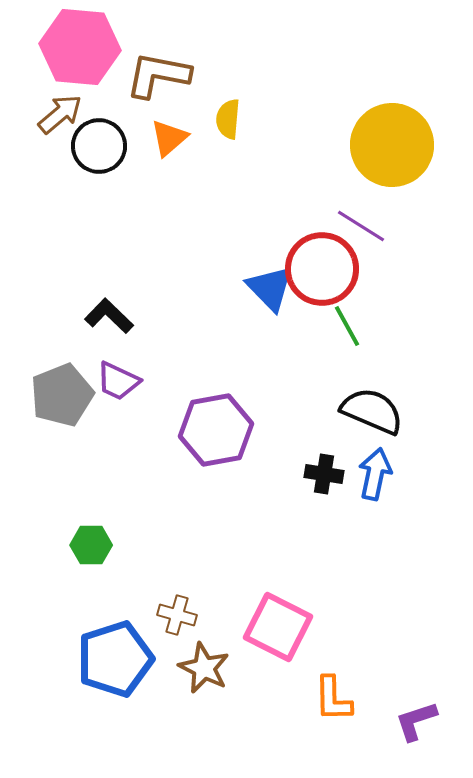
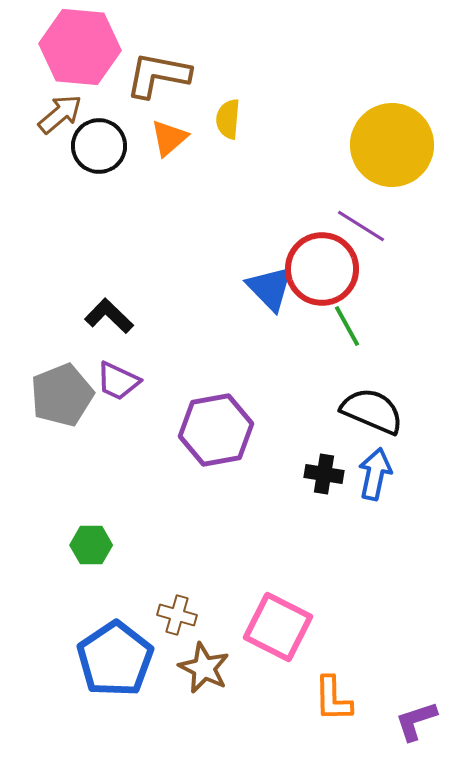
blue pentagon: rotated 16 degrees counterclockwise
